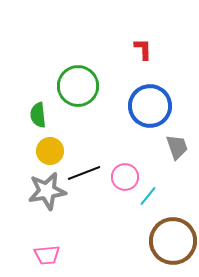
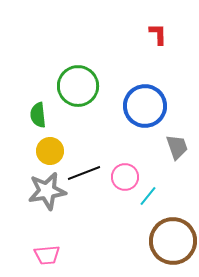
red L-shape: moved 15 px right, 15 px up
blue circle: moved 5 px left
